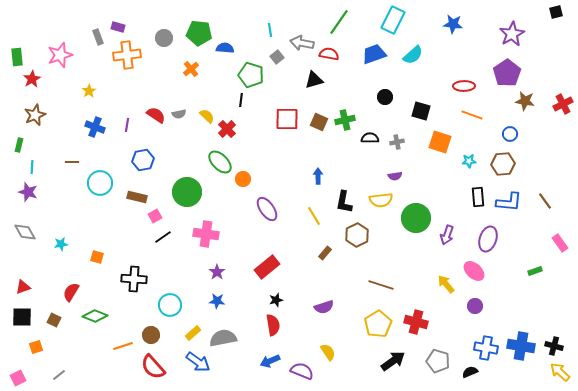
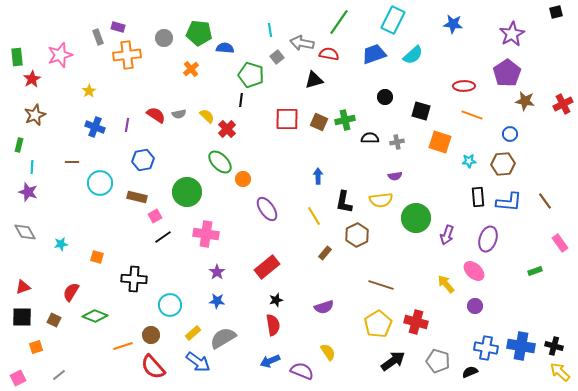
gray semicircle at (223, 338): rotated 20 degrees counterclockwise
